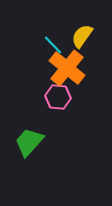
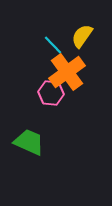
orange cross: moved 4 px down; rotated 15 degrees clockwise
pink hexagon: moved 7 px left, 4 px up
green trapezoid: rotated 72 degrees clockwise
